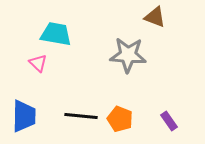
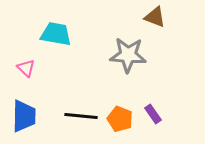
pink triangle: moved 12 px left, 5 px down
purple rectangle: moved 16 px left, 7 px up
